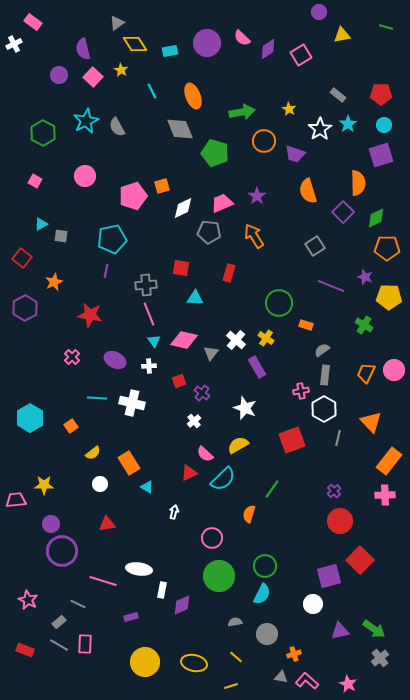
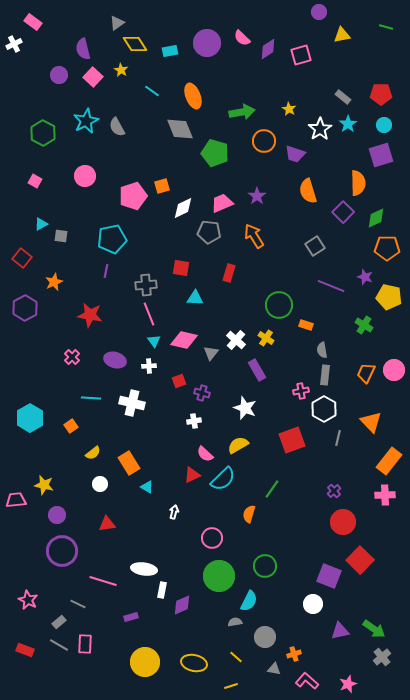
pink square at (301, 55): rotated 15 degrees clockwise
cyan line at (152, 91): rotated 28 degrees counterclockwise
gray rectangle at (338, 95): moved 5 px right, 2 px down
yellow pentagon at (389, 297): rotated 10 degrees clockwise
green circle at (279, 303): moved 2 px down
gray semicircle at (322, 350): rotated 63 degrees counterclockwise
purple ellipse at (115, 360): rotated 10 degrees counterclockwise
purple rectangle at (257, 367): moved 3 px down
purple cross at (202, 393): rotated 21 degrees counterclockwise
cyan line at (97, 398): moved 6 px left
white cross at (194, 421): rotated 32 degrees clockwise
red triangle at (189, 473): moved 3 px right, 2 px down
yellow star at (44, 485): rotated 12 degrees clockwise
red circle at (340, 521): moved 3 px right, 1 px down
purple circle at (51, 524): moved 6 px right, 9 px up
white ellipse at (139, 569): moved 5 px right
purple square at (329, 576): rotated 35 degrees clockwise
cyan semicircle at (262, 594): moved 13 px left, 7 px down
gray circle at (267, 634): moved 2 px left, 3 px down
gray cross at (380, 658): moved 2 px right, 1 px up
gray triangle at (281, 677): moved 7 px left, 8 px up
pink star at (348, 684): rotated 24 degrees clockwise
